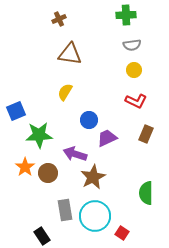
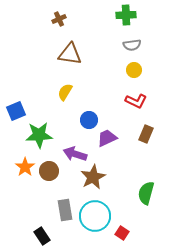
brown circle: moved 1 px right, 2 px up
green semicircle: rotated 15 degrees clockwise
